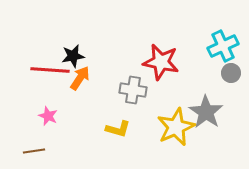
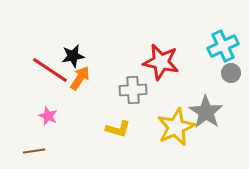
red line: rotated 30 degrees clockwise
gray cross: rotated 12 degrees counterclockwise
